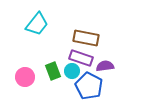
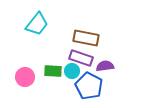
green rectangle: rotated 66 degrees counterclockwise
